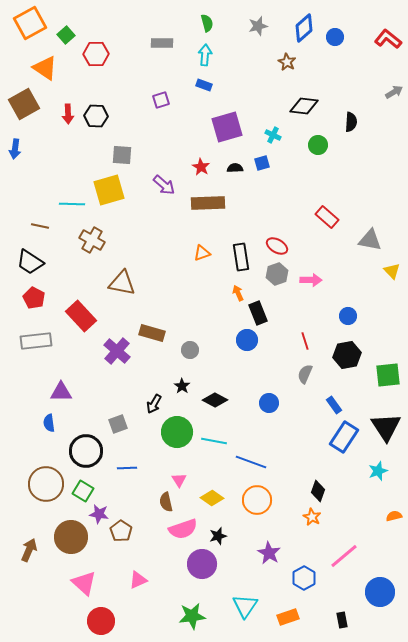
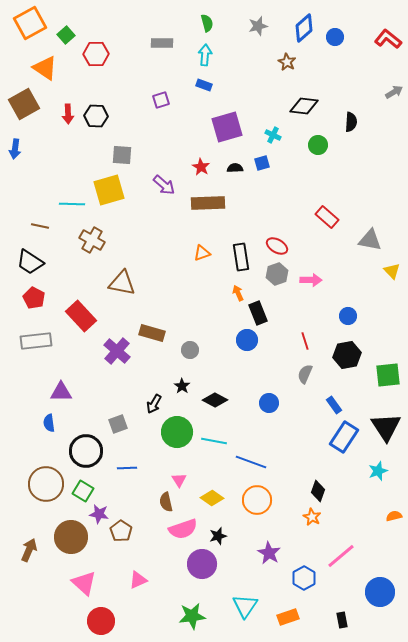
pink line at (344, 556): moved 3 px left
